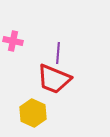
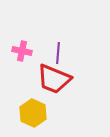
pink cross: moved 9 px right, 10 px down
